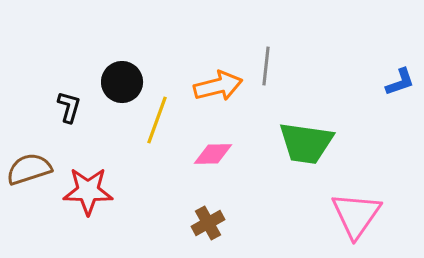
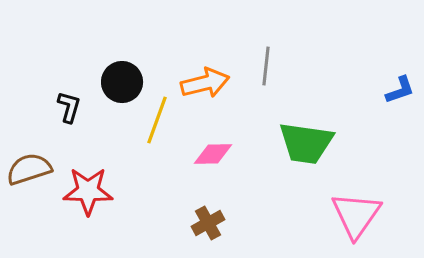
blue L-shape: moved 8 px down
orange arrow: moved 13 px left, 3 px up
